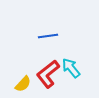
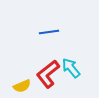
blue line: moved 1 px right, 4 px up
yellow semicircle: moved 1 px left, 2 px down; rotated 24 degrees clockwise
